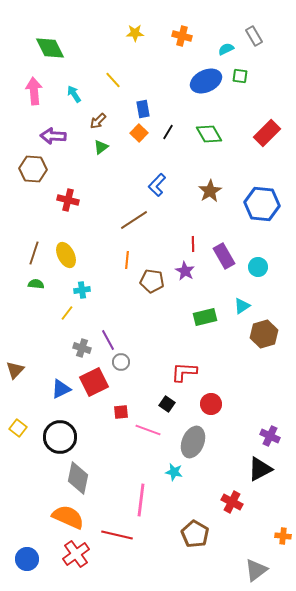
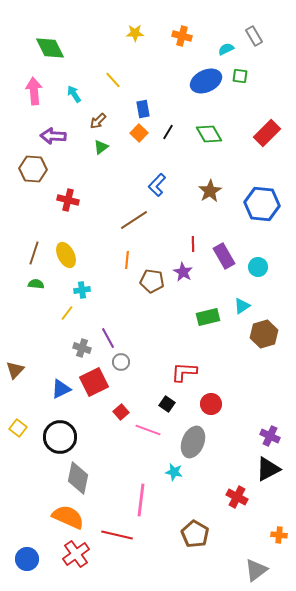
purple star at (185, 271): moved 2 px left, 1 px down
green rectangle at (205, 317): moved 3 px right
purple line at (108, 340): moved 2 px up
red square at (121, 412): rotated 35 degrees counterclockwise
black triangle at (260, 469): moved 8 px right
red cross at (232, 502): moved 5 px right, 5 px up
orange cross at (283, 536): moved 4 px left, 1 px up
